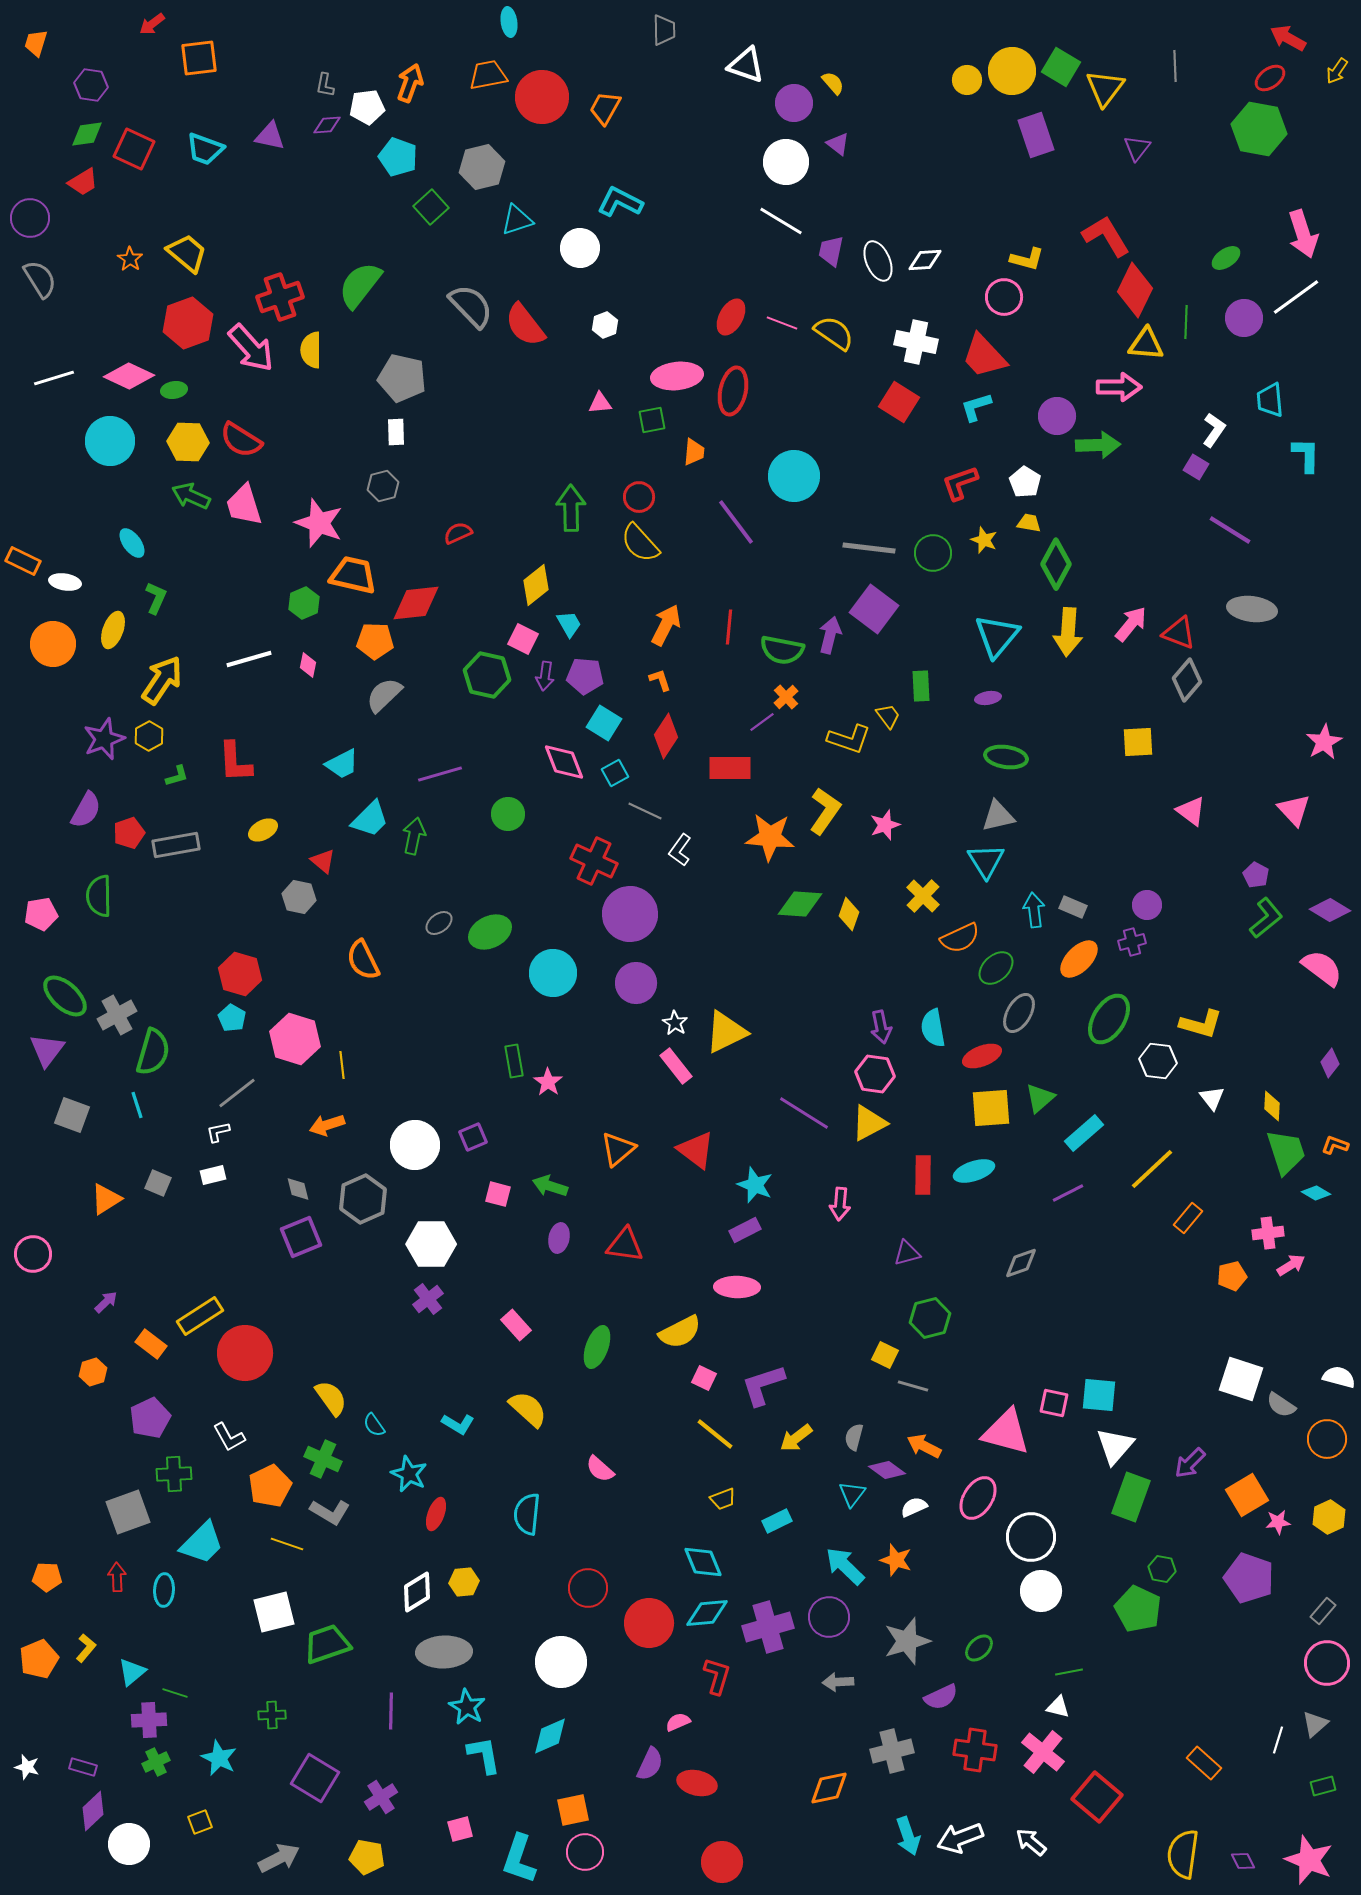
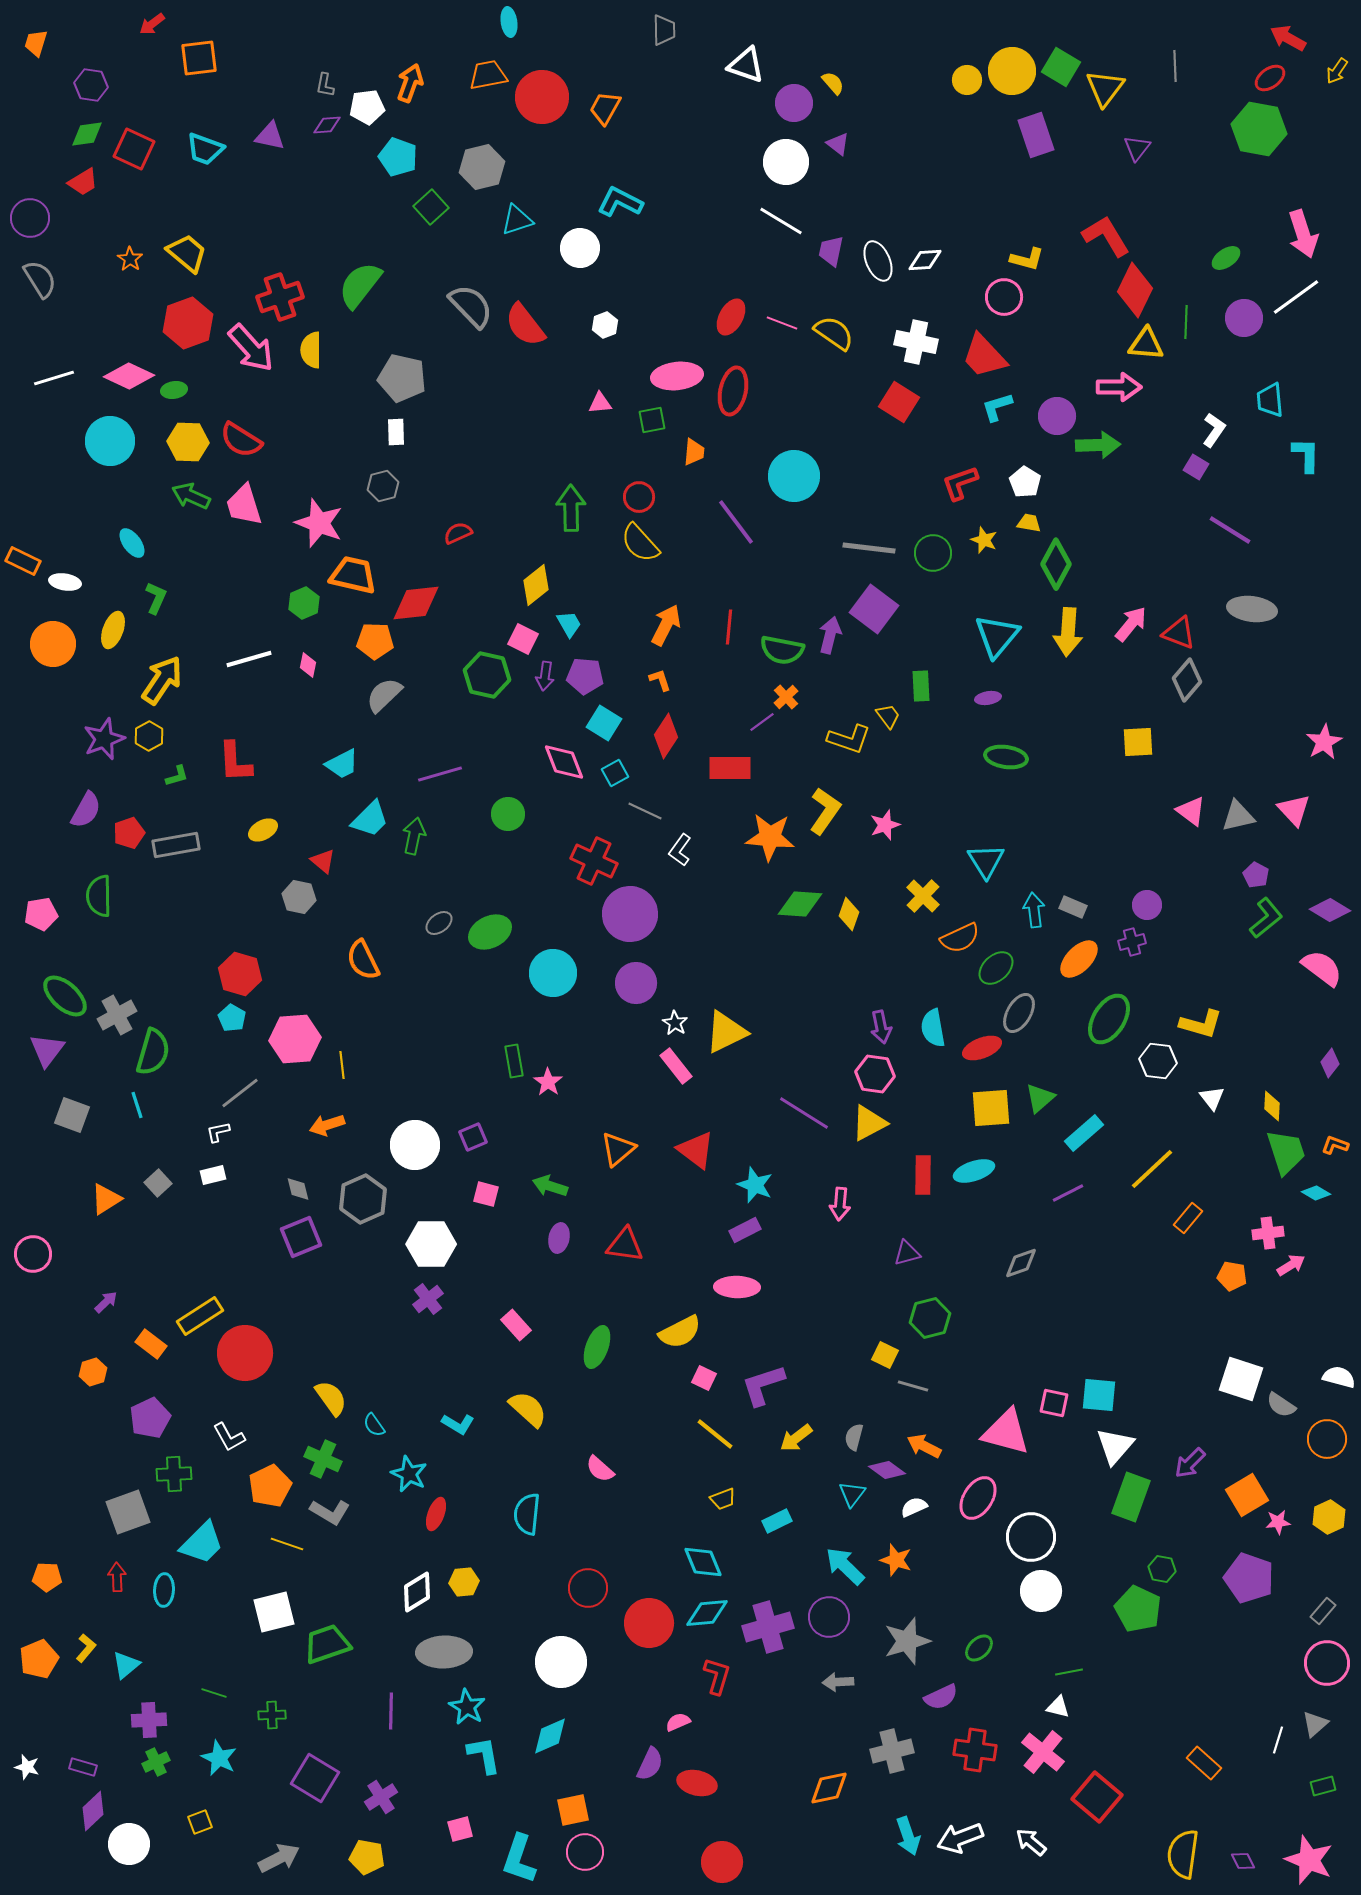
cyan L-shape at (976, 407): moved 21 px right
gray triangle at (998, 816): moved 240 px right
pink hexagon at (295, 1039): rotated 21 degrees counterclockwise
red ellipse at (982, 1056): moved 8 px up
gray line at (237, 1093): moved 3 px right
gray square at (158, 1183): rotated 24 degrees clockwise
pink square at (498, 1194): moved 12 px left
orange pentagon at (1232, 1276): rotated 24 degrees clockwise
cyan triangle at (132, 1672): moved 6 px left, 7 px up
green line at (175, 1693): moved 39 px right
